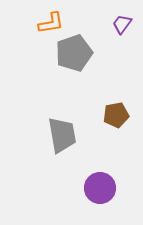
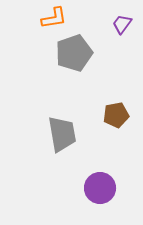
orange L-shape: moved 3 px right, 5 px up
gray trapezoid: moved 1 px up
